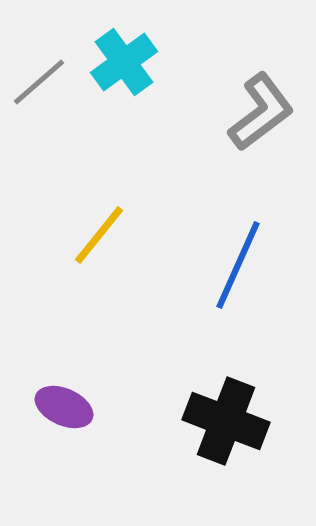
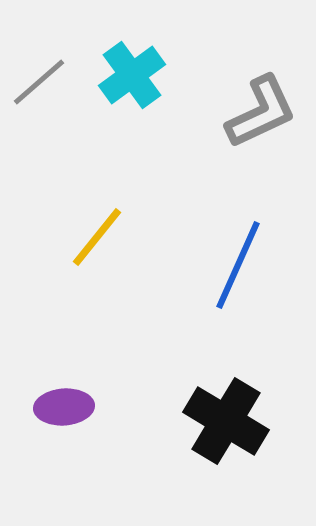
cyan cross: moved 8 px right, 13 px down
gray L-shape: rotated 12 degrees clockwise
yellow line: moved 2 px left, 2 px down
purple ellipse: rotated 28 degrees counterclockwise
black cross: rotated 10 degrees clockwise
